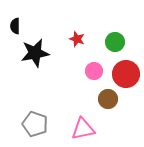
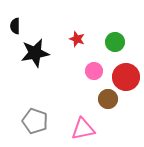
red circle: moved 3 px down
gray pentagon: moved 3 px up
